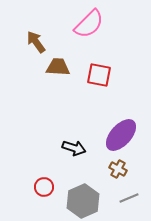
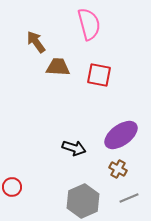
pink semicircle: rotated 60 degrees counterclockwise
purple ellipse: rotated 12 degrees clockwise
red circle: moved 32 px left
